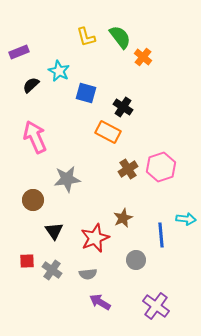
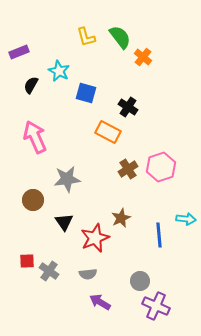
black semicircle: rotated 18 degrees counterclockwise
black cross: moved 5 px right
brown star: moved 2 px left
black triangle: moved 10 px right, 9 px up
blue line: moved 2 px left
gray circle: moved 4 px right, 21 px down
gray cross: moved 3 px left, 1 px down
purple cross: rotated 12 degrees counterclockwise
